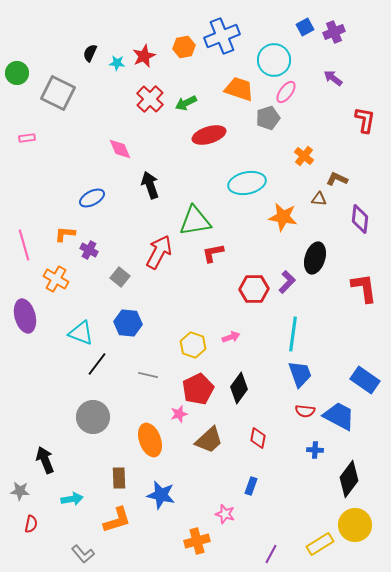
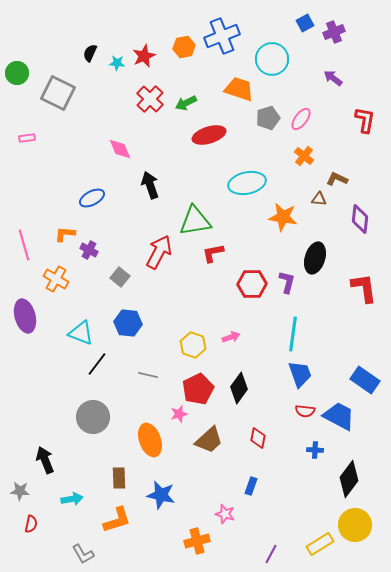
blue square at (305, 27): moved 4 px up
cyan circle at (274, 60): moved 2 px left, 1 px up
pink ellipse at (286, 92): moved 15 px right, 27 px down
purple L-shape at (287, 282): rotated 30 degrees counterclockwise
red hexagon at (254, 289): moved 2 px left, 5 px up
gray L-shape at (83, 554): rotated 10 degrees clockwise
